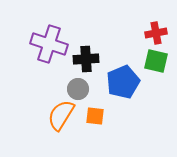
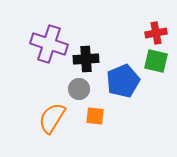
blue pentagon: moved 1 px up
gray circle: moved 1 px right
orange semicircle: moved 9 px left, 3 px down
